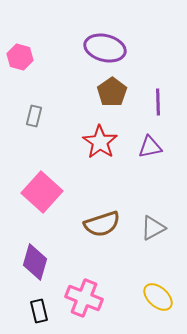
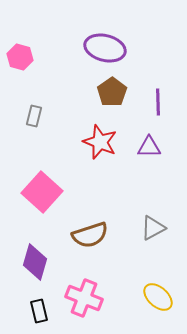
red star: rotated 12 degrees counterclockwise
purple triangle: moved 1 px left; rotated 10 degrees clockwise
brown semicircle: moved 12 px left, 11 px down
